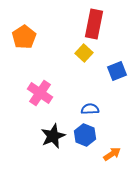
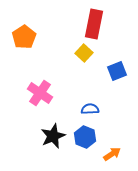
blue hexagon: moved 2 px down
